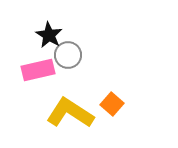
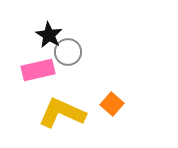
gray circle: moved 3 px up
yellow L-shape: moved 8 px left; rotated 9 degrees counterclockwise
